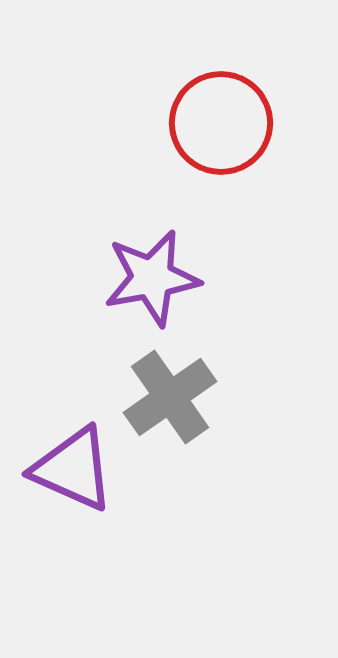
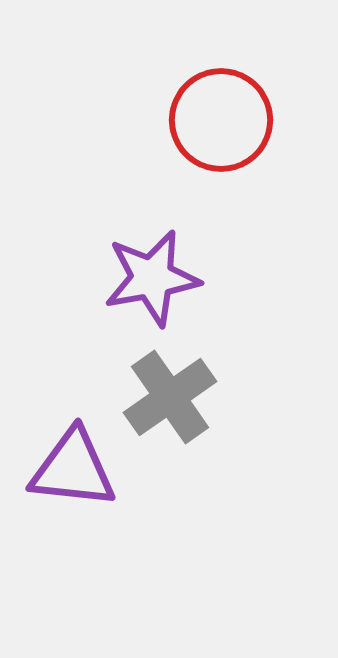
red circle: moved 3 px up
purple triangle: rotated 18 degrees counterclockwise
